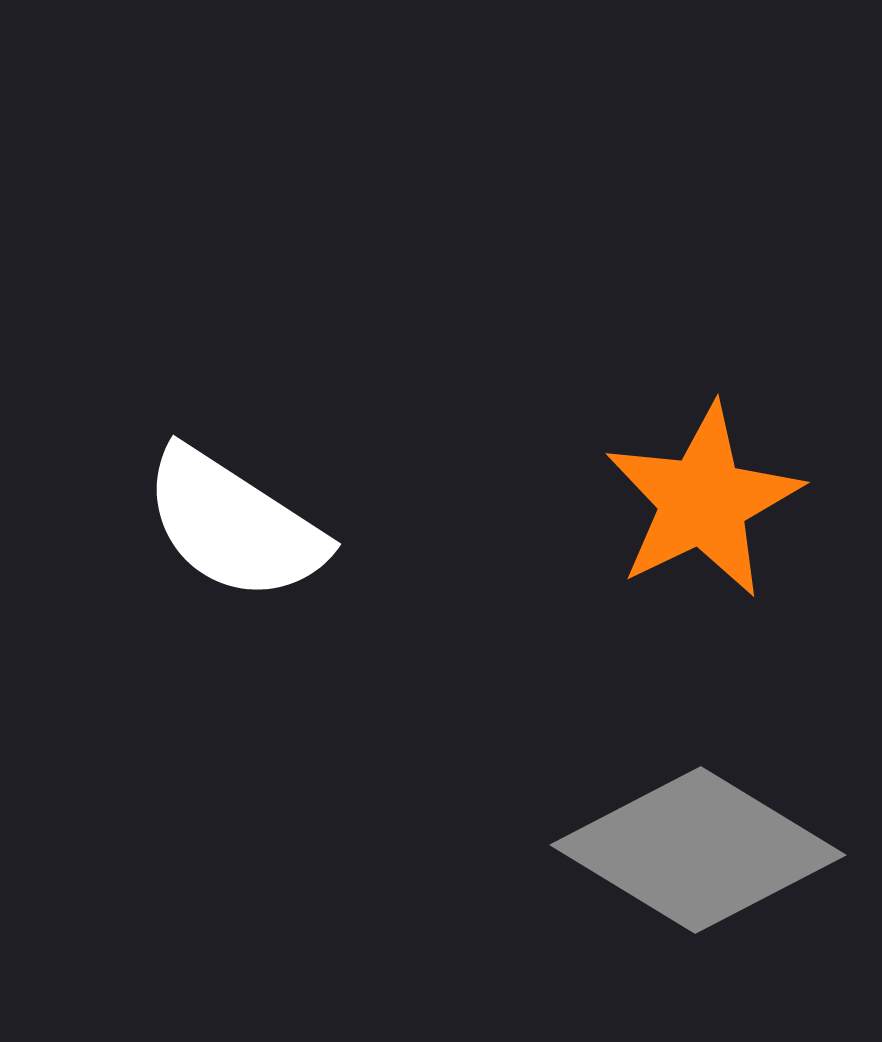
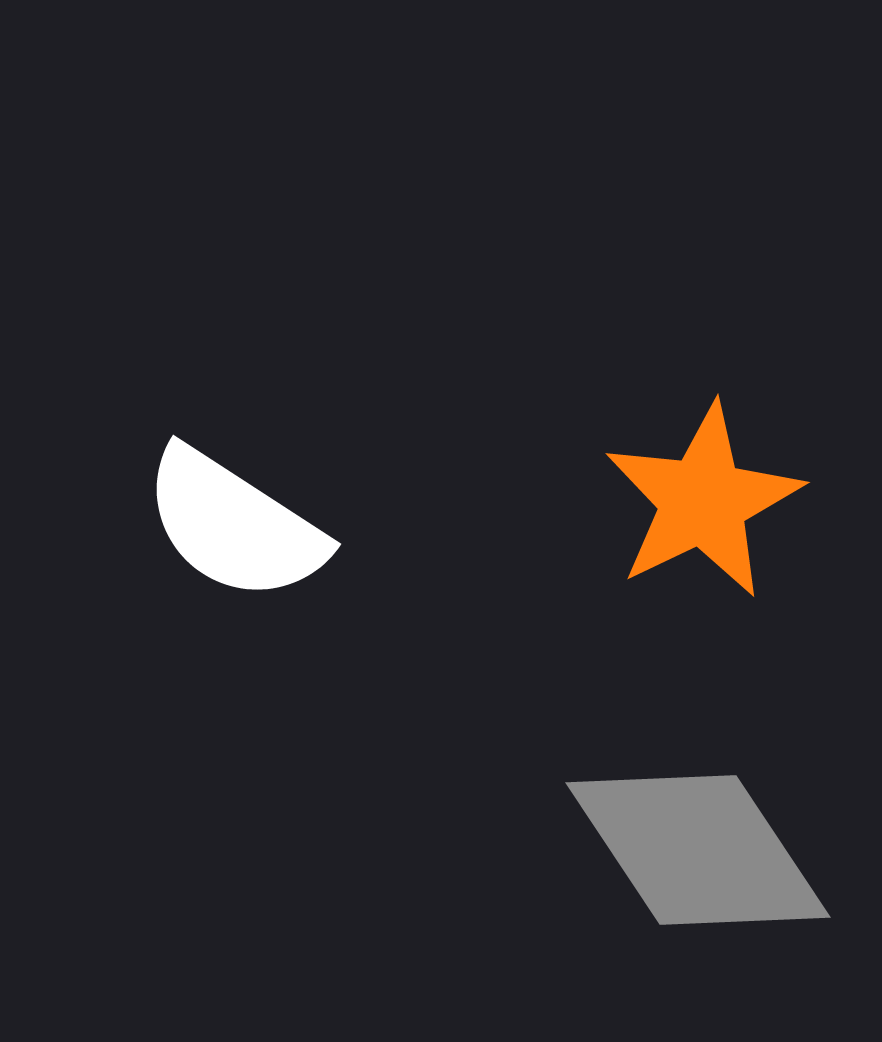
gray diamond: rotated 25 degrees clockwise
